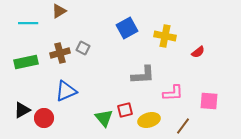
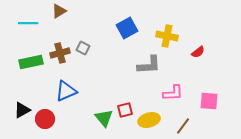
yellow cross: moved 2 px right
green rectangle: moved 5 px right
gray L-shape: moved 6 px right, 10 px up
red circle: moved 1 px right, 1 px down
